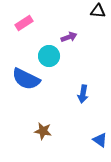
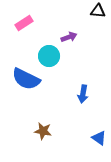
blue triangle: moved 1 px left, 2 px up
